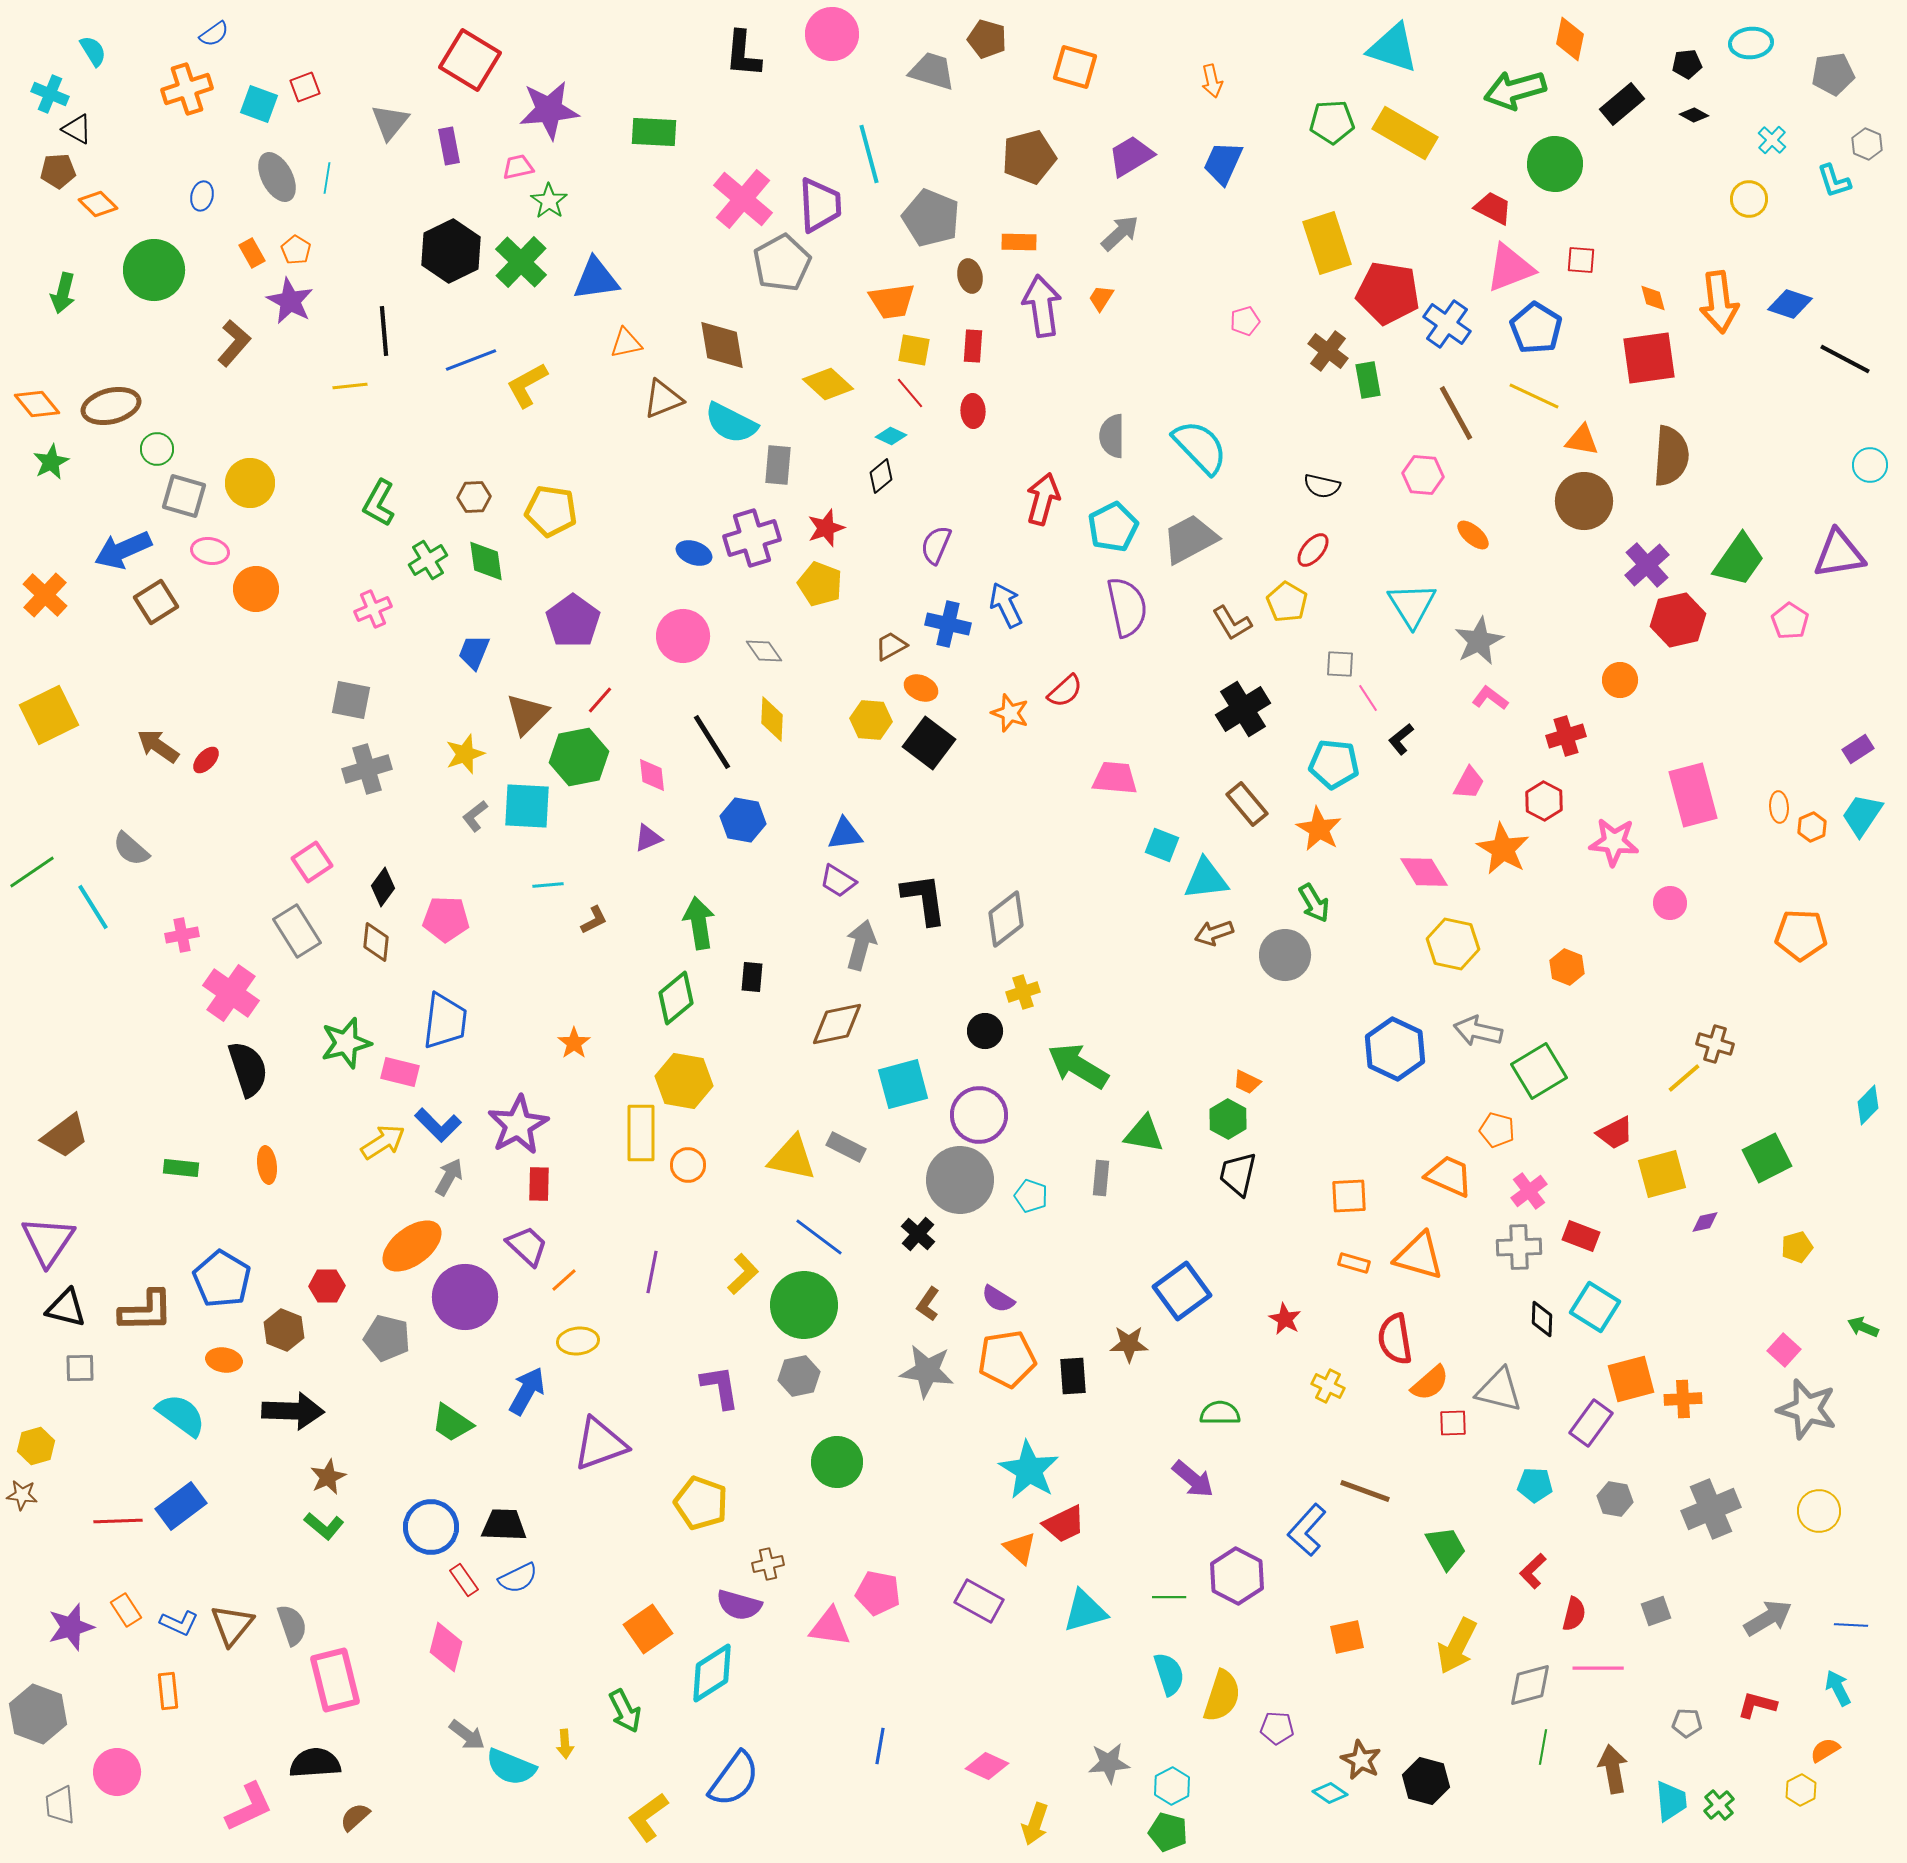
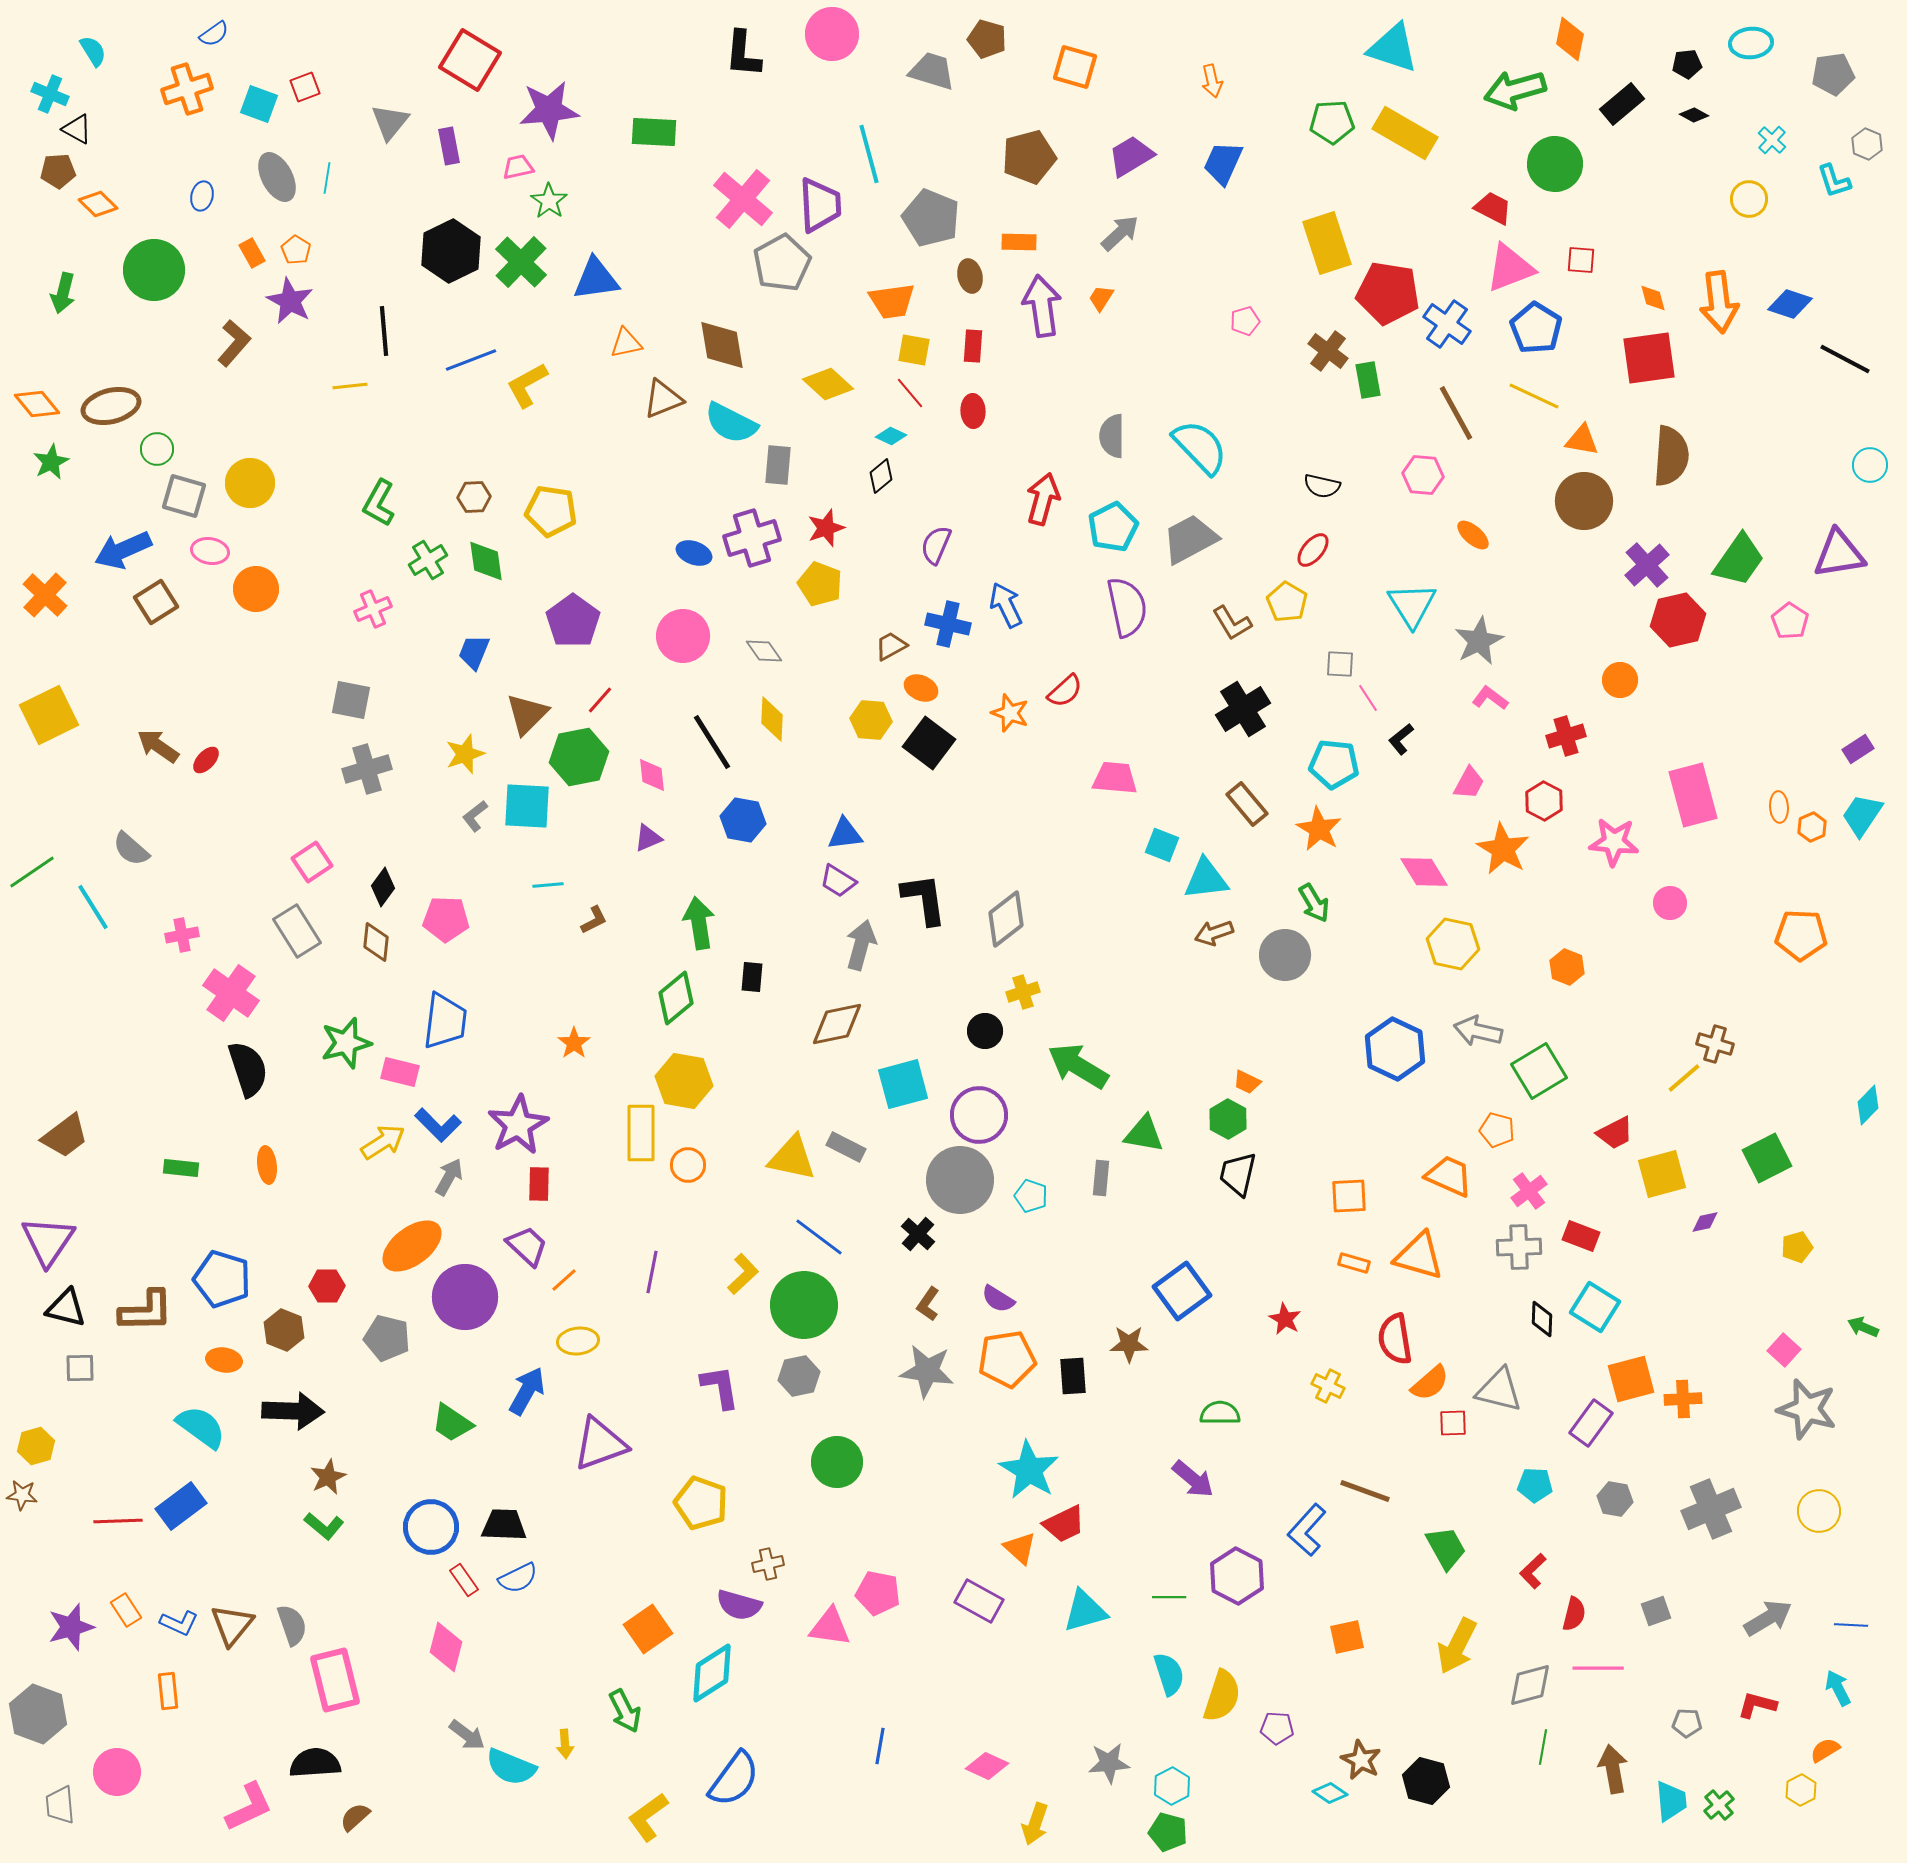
blue pentagon at (222, 1279): rotated 14 degrees counterclockwise
cyan semicircle at (181, 1415): moved 20 px right, 12 px down
